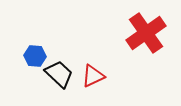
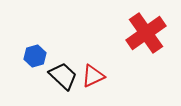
blue hexagon: rotated 20 degrees counterclockwise
black trapezoid: moved 4 px right, 2 px down
